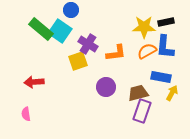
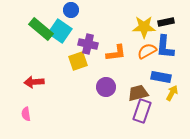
purple cross: rotated 18 degrees counterclockwise
